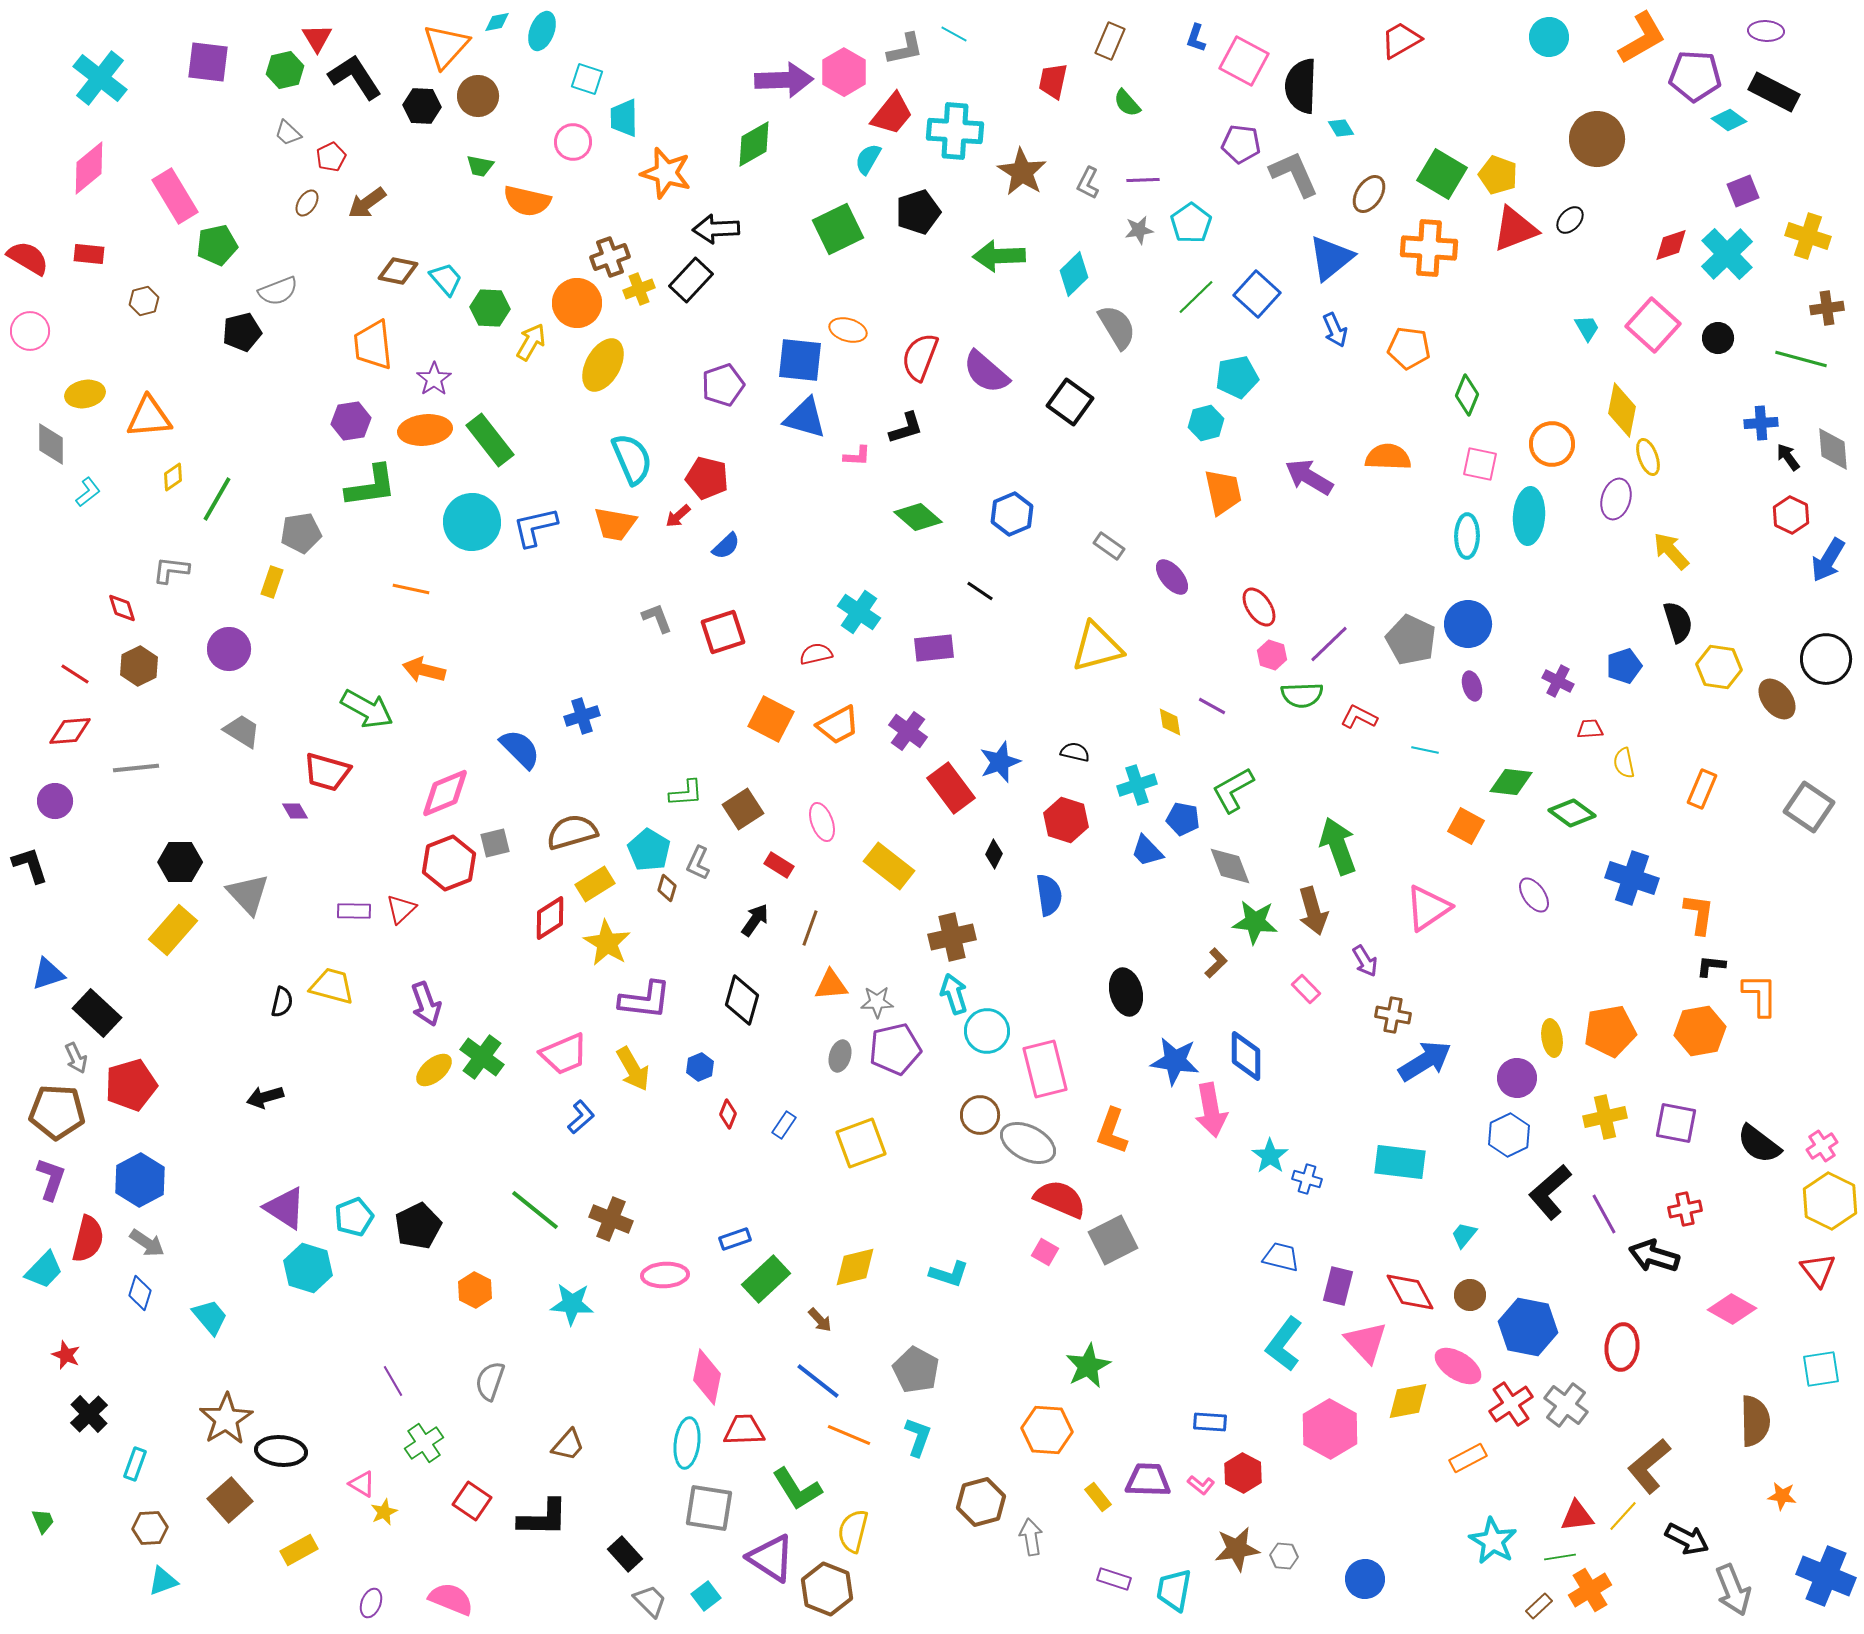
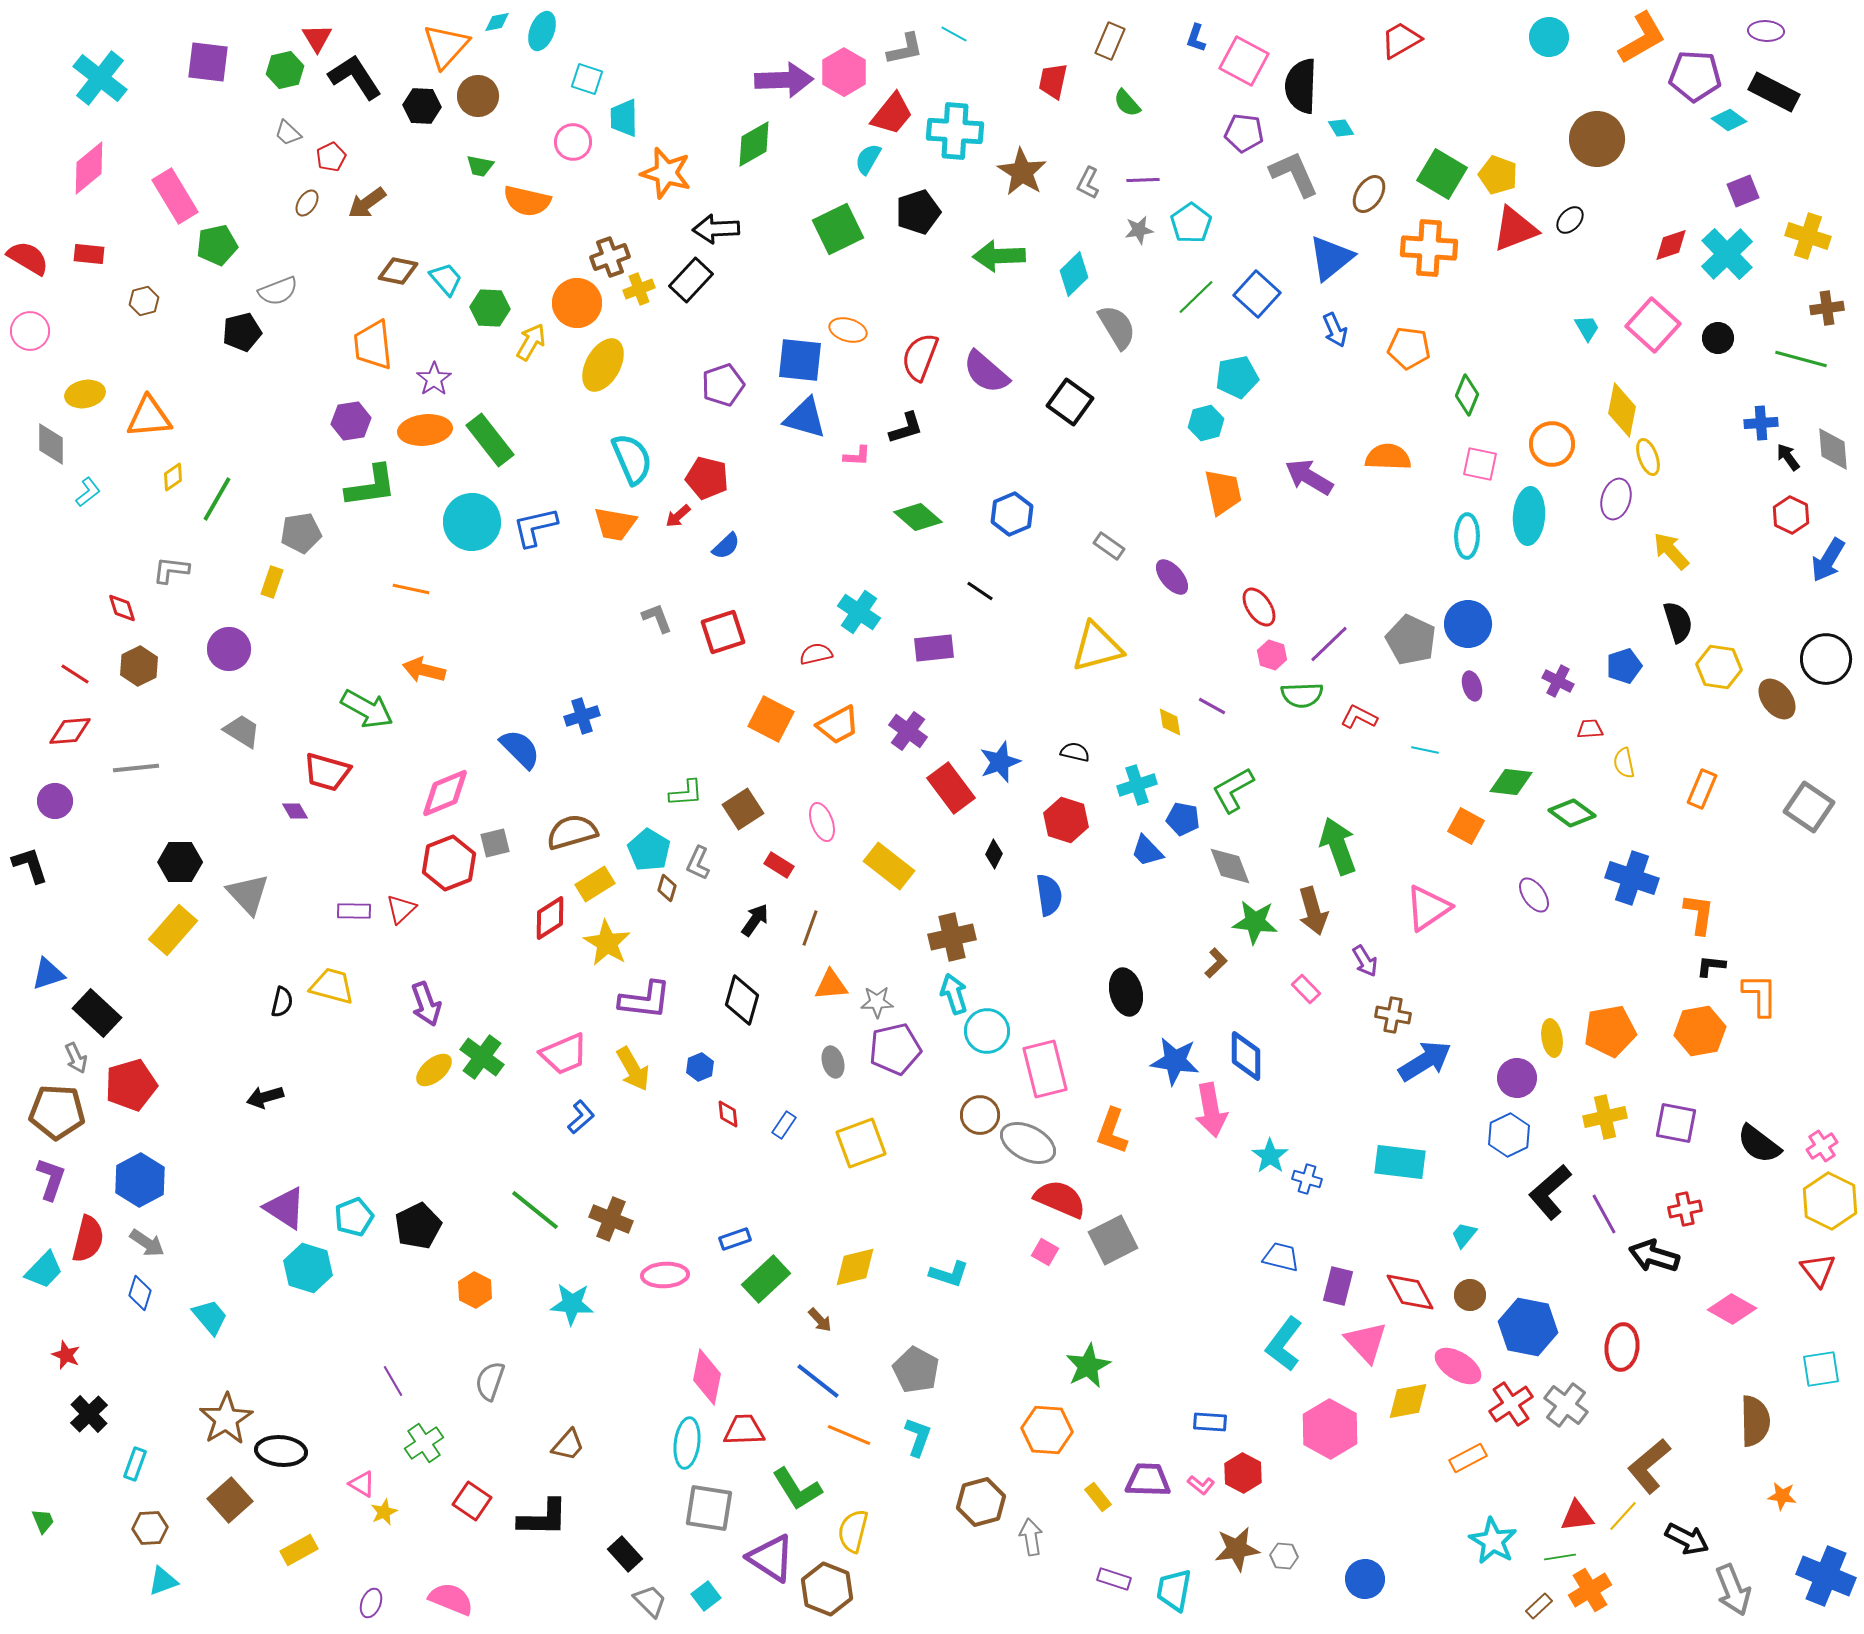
purple pentagon at (1241, 144): moved 3 px right, 11 px up
gray ellipse at (840, 1056): moved 7 px left, 6 px down; rotated 32 degrees counterclockwise
red diamond at (728, 1114): rotated 28 degrees counterclockwise
